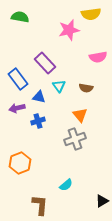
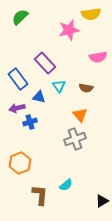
green semicircle: rotated 54 degrees counterclockwise
blue cross: moved 8 px left, 1 px down
brown L-shape: moved 10 px up
